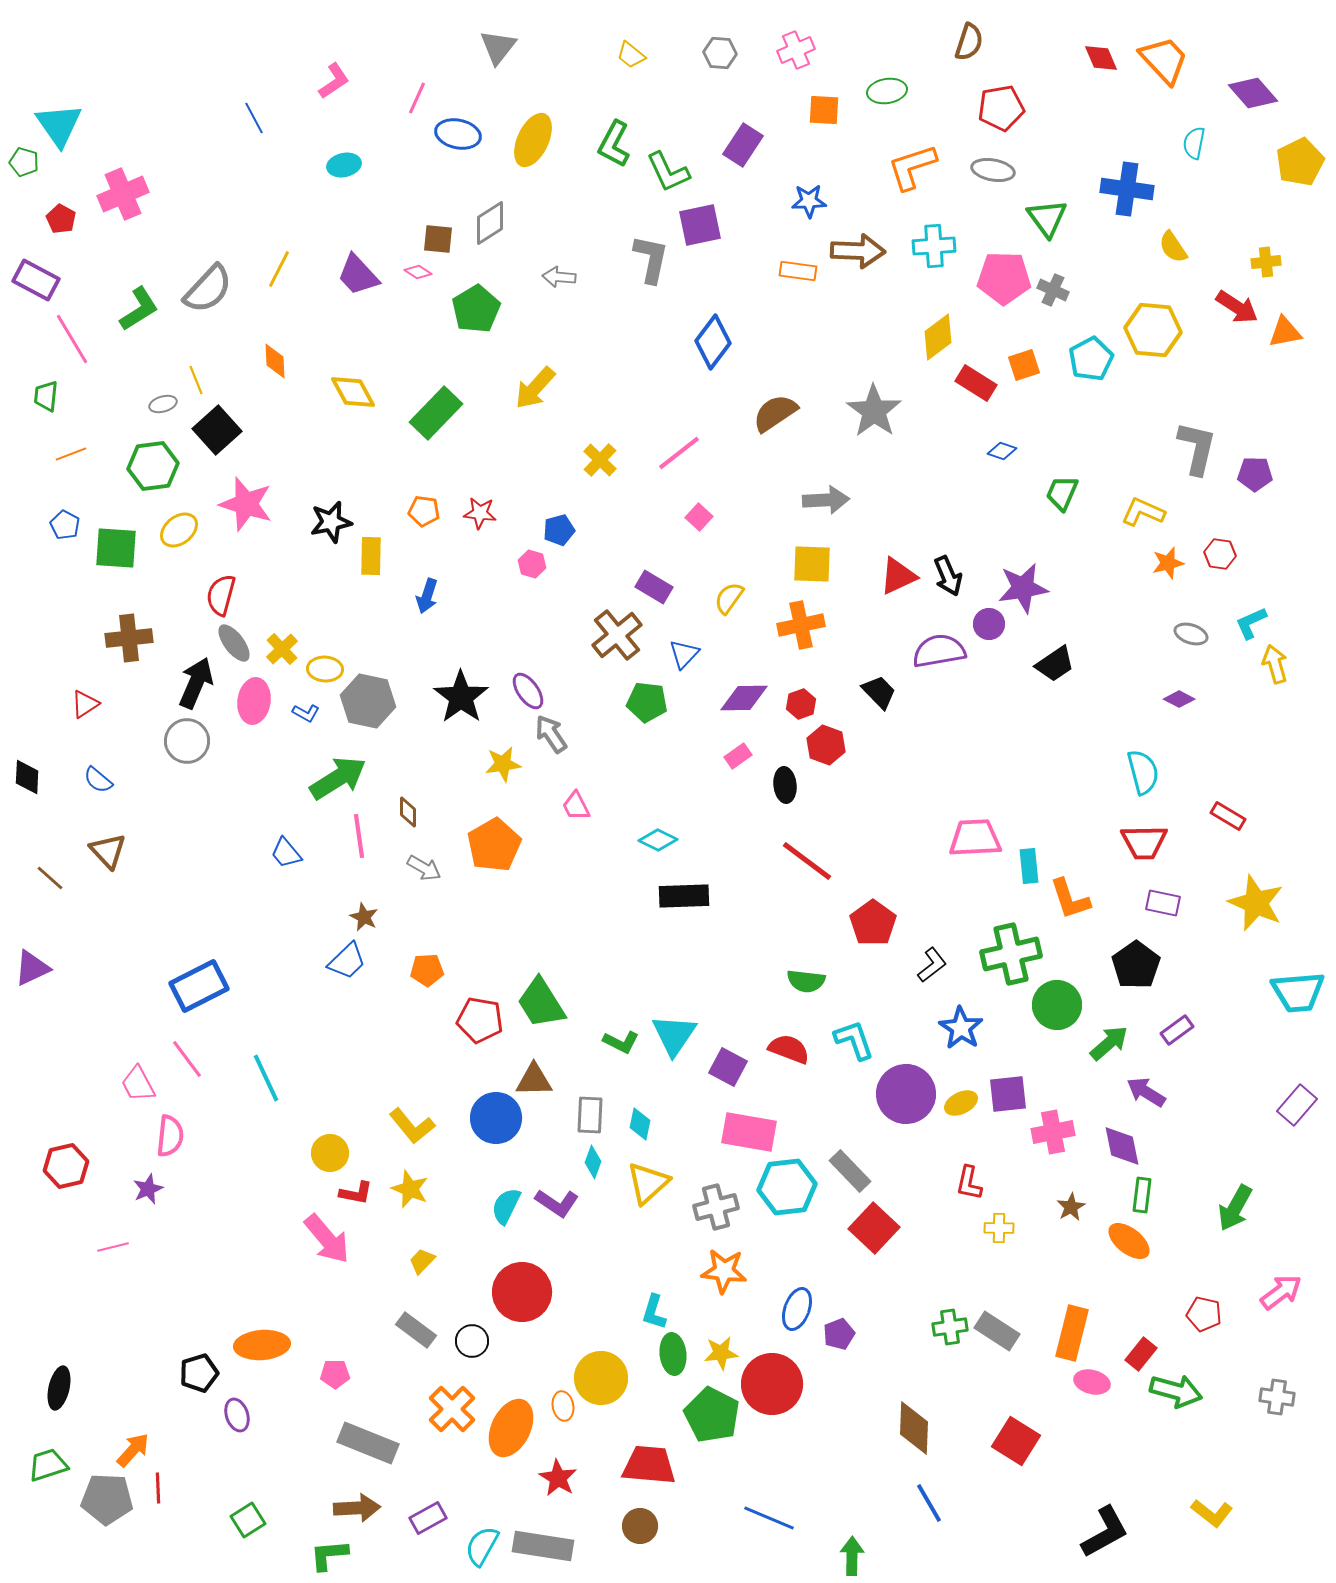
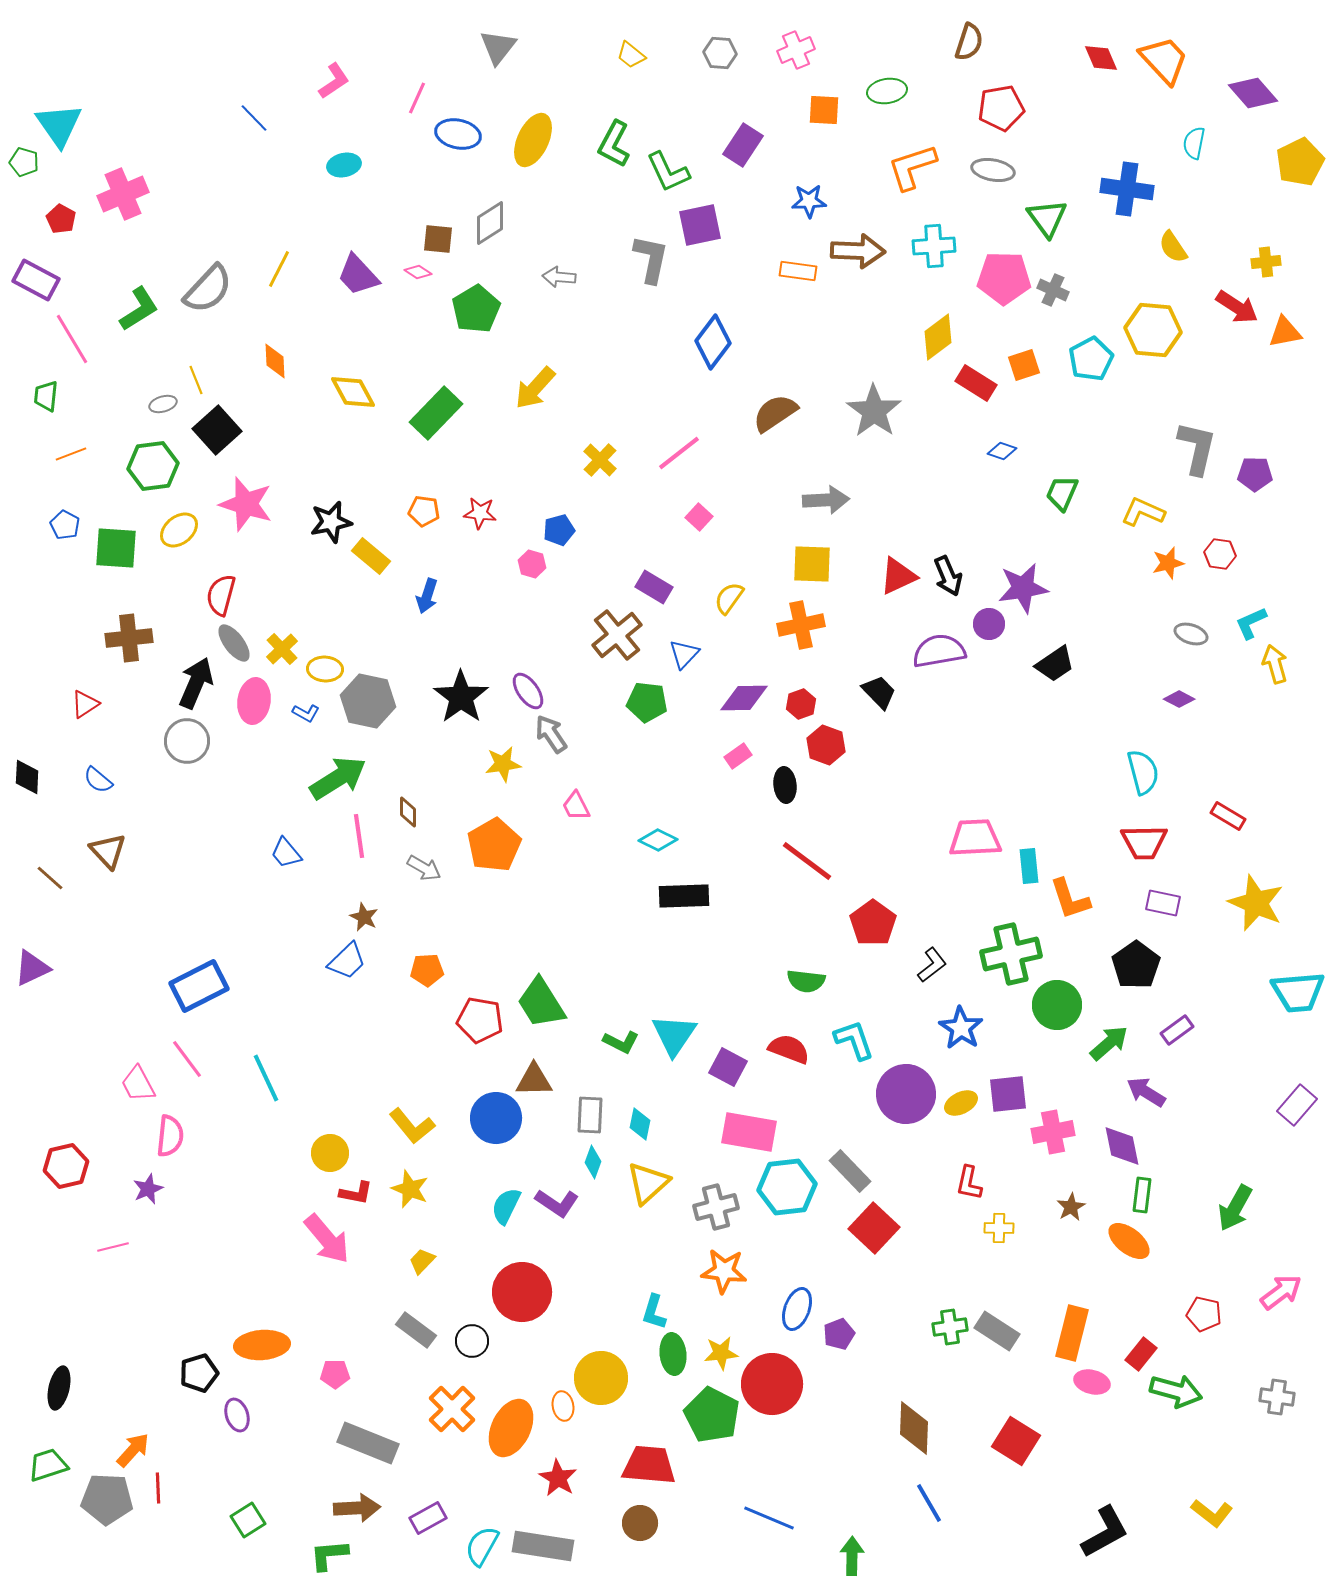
blue line at (254, 118): rotated 16 degrees counterclockwise
yellow rectangle at (371, 556): rotated 51 degrees counterclockwise
brown circle at (640, 1526): moved 3 px up
